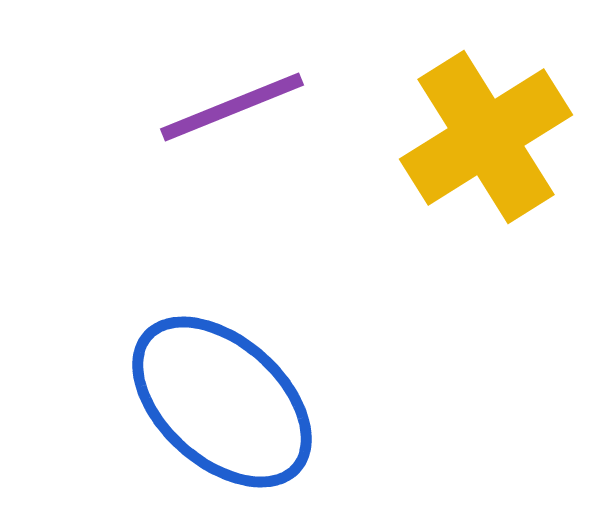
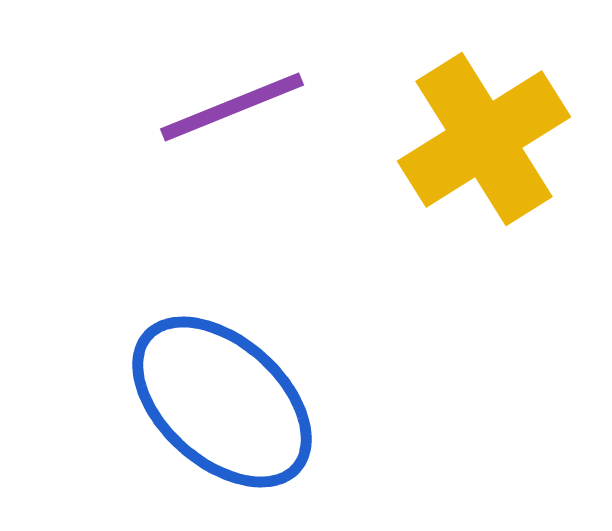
yellow cross: moved 2 px left, 2 px down
